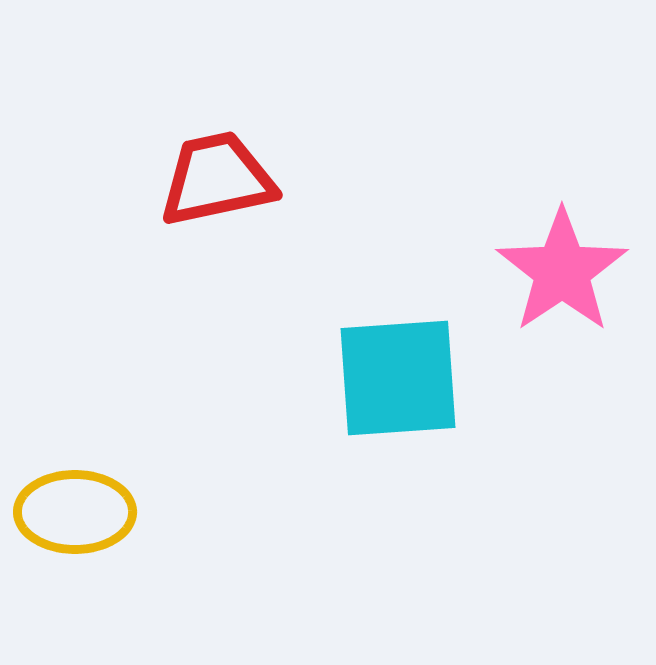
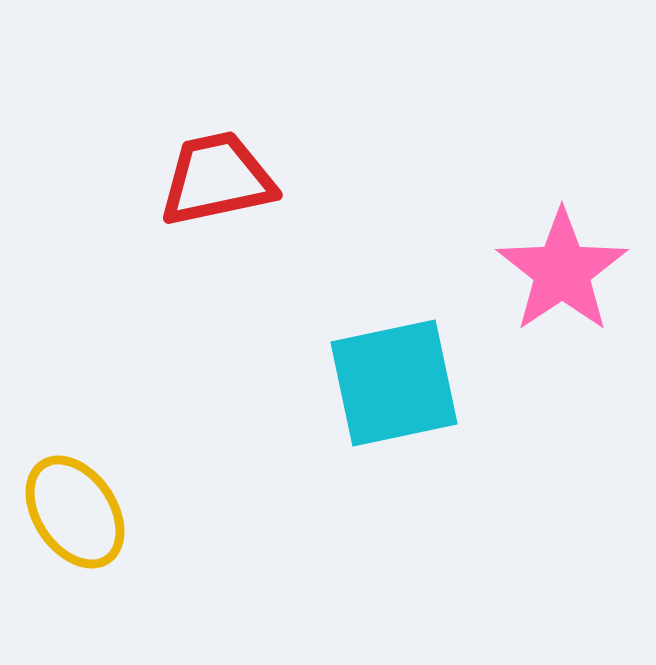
cyan square: moved 4 px left, 5 px down; rotated 8 degrees counterclockwise
yellow ellipse: rotated 56 degrees clockwise
